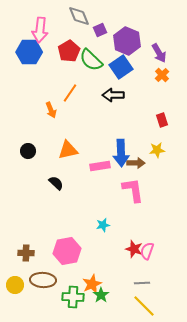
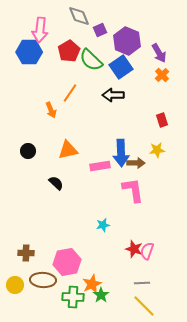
pink hexagon: moved 11 px down
